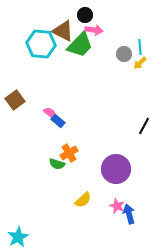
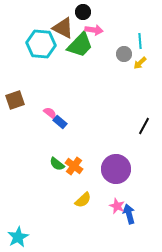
black circle: moved 2 px left, 3 px up
brown triangle: moved 3 px up
cyan line: moved 6 px up
brown square: rotated 18 degrees clockwise
blue rectangle: moved 2 px right, 1 px down
orange cross: moved 5 px right, 13 px down; rotated 24 degrees counterclockwise
green semicircle: rotated 21 degrees clockwise
